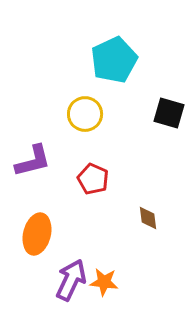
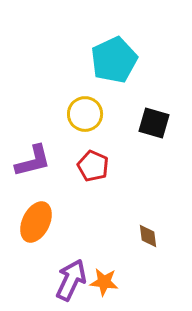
black square: moved 15 px left, 10 px down
red pentagon: moved 13 px up
brown diamond: moved 18 px down
orange ellipse: moved 1 px left, 12 px up; rotated 12 degrees clockwise
